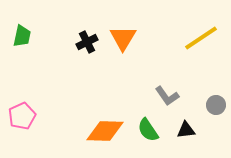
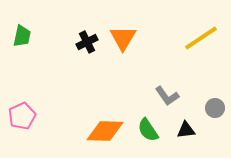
gray circle: moved 1 px left, 3 px down
